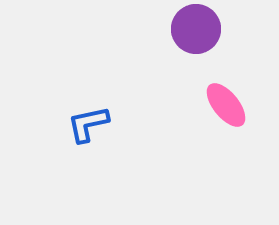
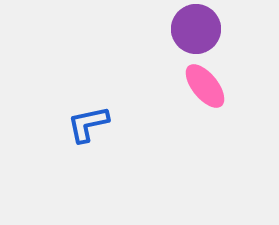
pink ellipse: moved 21 px left, 19 px up
